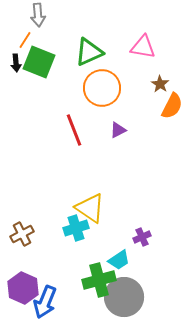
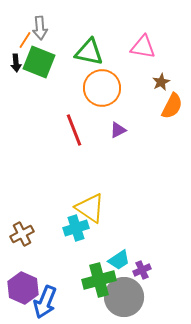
gray arrow: moved 2 px right, 13 px down
green triangle: rotated 36 degrees clockwise
brown star: moved 1 px right, 2 px up; rotated 12 degrees clockwise
purple cross: moved 33 px down
